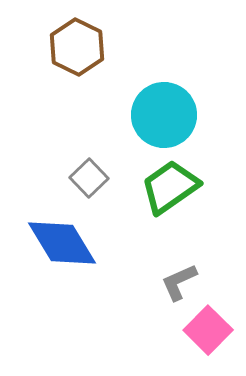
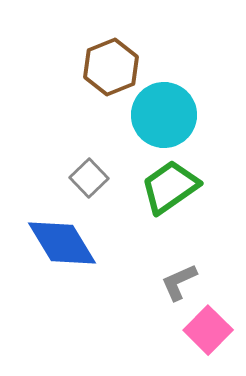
brown hexagon: moved 34 px right, 20 px down; rotated 12 degrees clockwise
